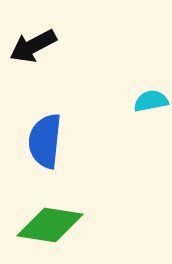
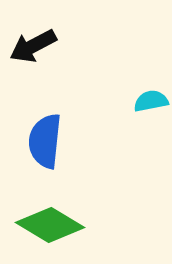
green diamond: rotated 22 degrees clockwise
